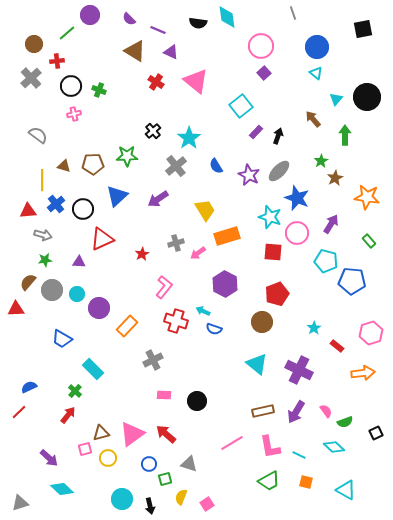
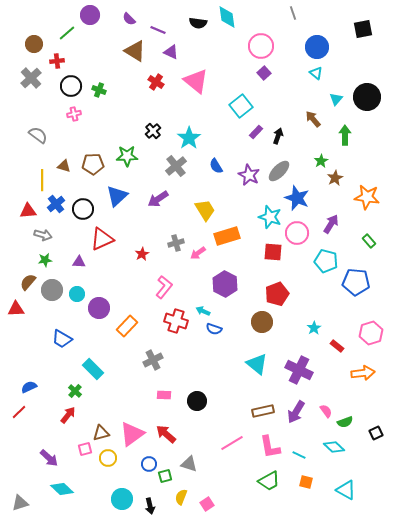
blue pentagon at (352, 281): moved 4 px right, 1 px down
green square at (165, 479): moved 3 px up
